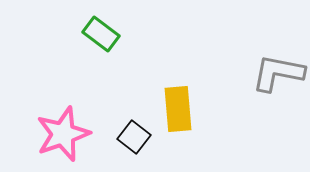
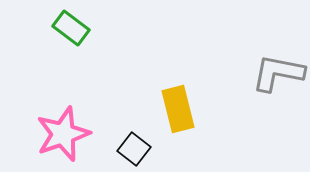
green rectangle: moved 30 px left, 6 px up
yellow rectangle: rotated 9 degrees counterclockwise
black square: moved 12 px down
